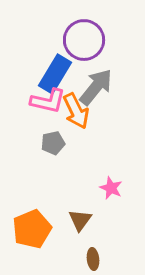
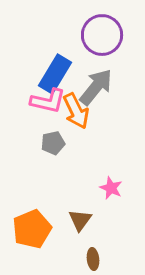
purple circle: moved 18 px right, 5 px up
